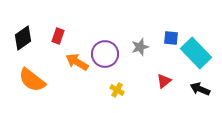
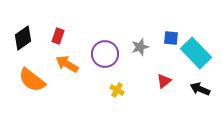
orange arrow: moved 10 px left, 2 px down
